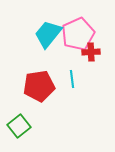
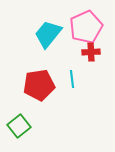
pink pentagon: moved 8 px right, 7 px up
red pentagon: moved 1 px up
